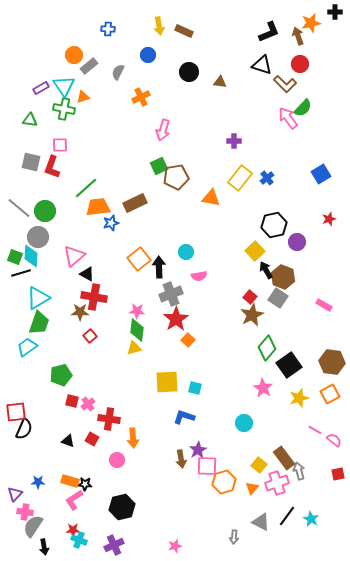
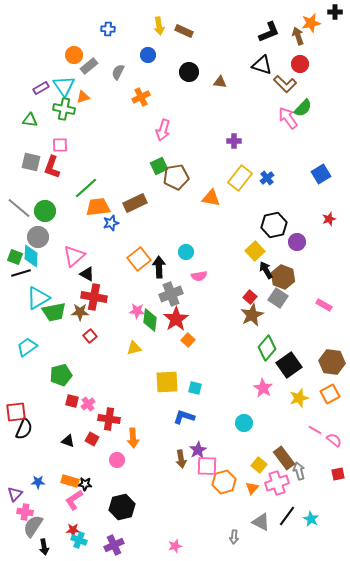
green trapezoid at (39, 323): moved 15 px right, 11 px up; rotated 60 degrees clockwise
green diamond at (137, 330): moved 13 px right, 10 px up
